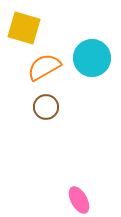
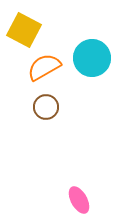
yellow square: moved 2 px down; rotated 12 degrees clockwise
